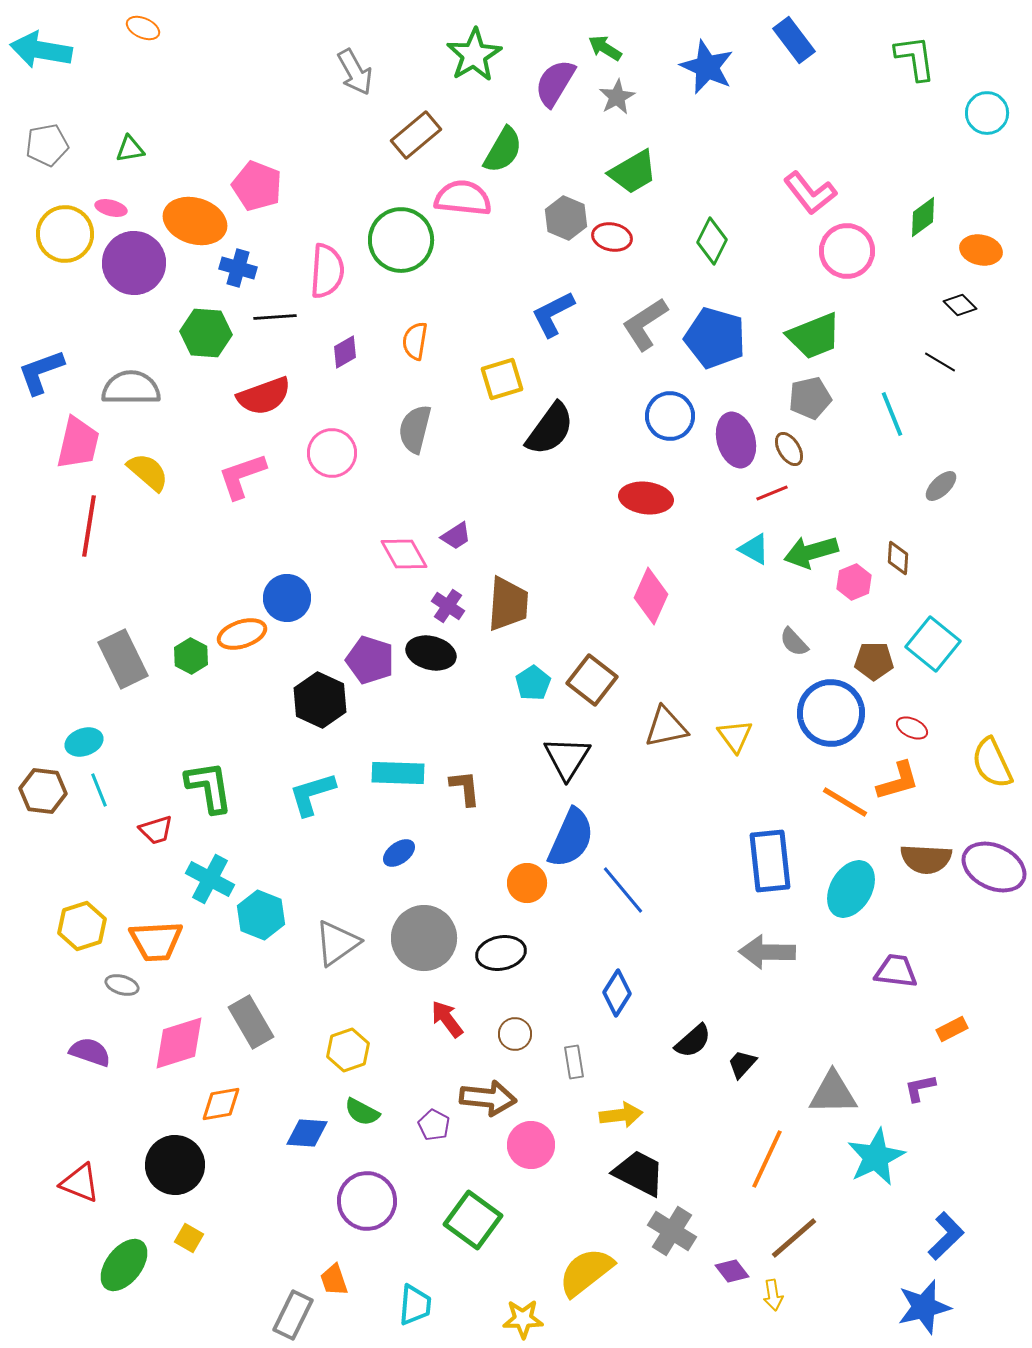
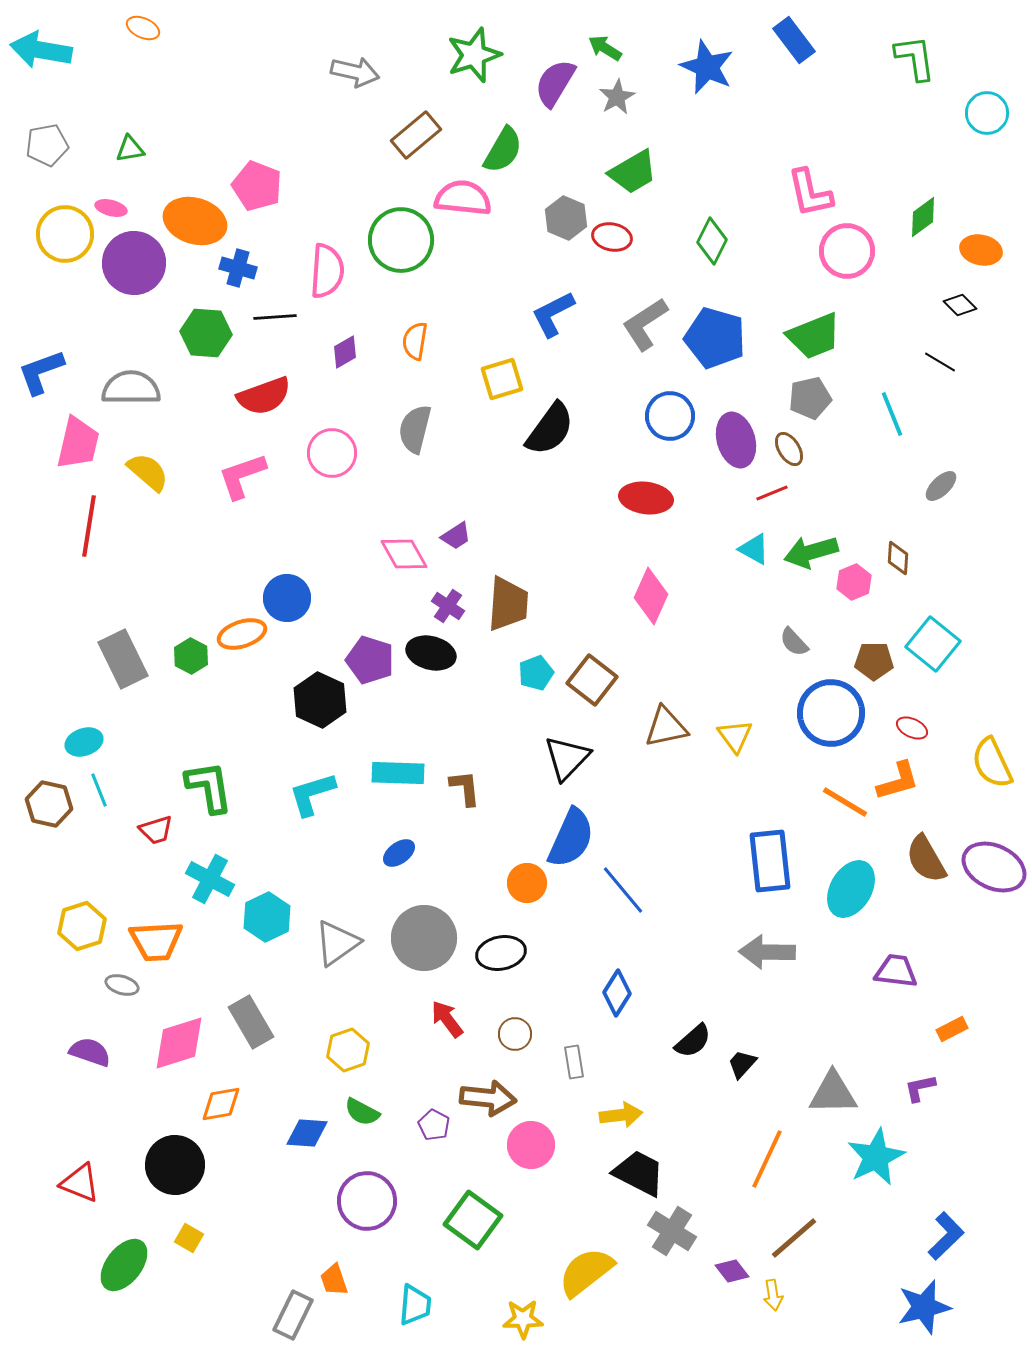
green star at (474, 55): rotated 12 degrees clockwise
gray arrow at (355, 72): rotated 48 degrees counterclockwise
pink L-shape at (810, 193): rotated 26 degrees clockwise
cyan pentagon at (533, 683): moved 3 px right, 10 px up; rotated 12 degrees clockwise
black triangle at (567, 758): rotated 12 degrees clockwise
brown hexagon at (43, 791): moved 6 px right, 13 px down; rotated 6 degrees clockwise
brown semicircle at (926, 859): rotated 57 degrees clockwise
cyan hexagon at (261, 915): moved 6 px right, 2 px down; rotated 12 degrees clockwise
